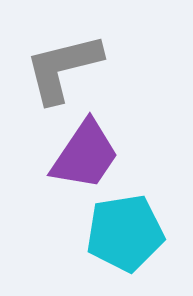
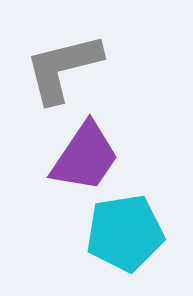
purple trapezoid: moved 2 px down
